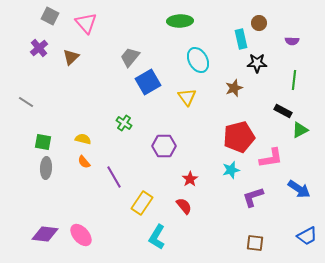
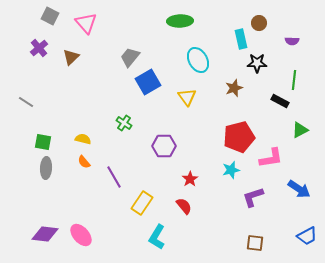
black rectangle: moved 3 px left, 10 px up
